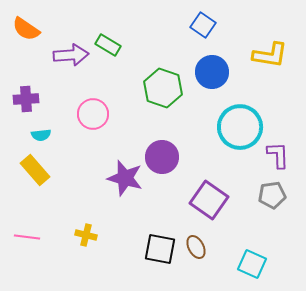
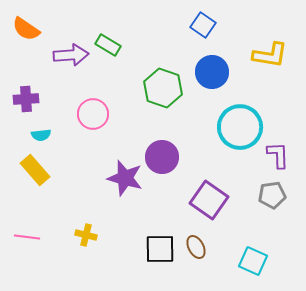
black square: rotated 12 degrees counterclockwise
cyan square: moved 1 px right, 3 px up
